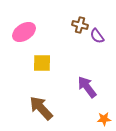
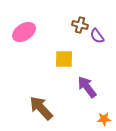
yellow square: moved 22 px right, 4 px up
